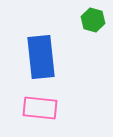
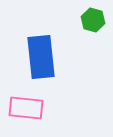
pink rectangle: moved 14 px left
